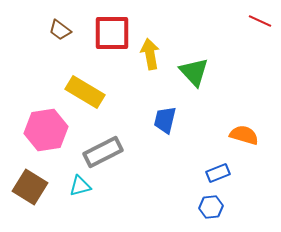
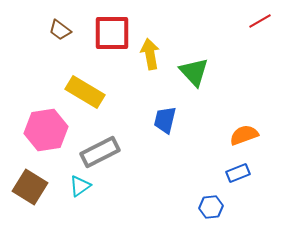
red line: rotated 55 degrees counterclockwise
orange semicircle: rotated 36 degrees counterclockwise
gray rectangle: moved 3 px left
blue rectangle: moved 20 px right
cyan triangle: rotated 20 degrees counterclockwise
